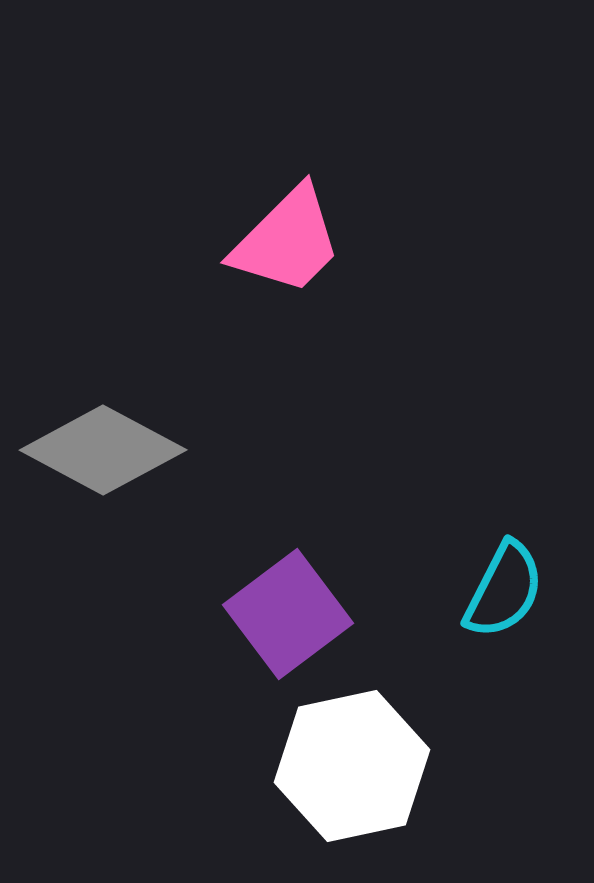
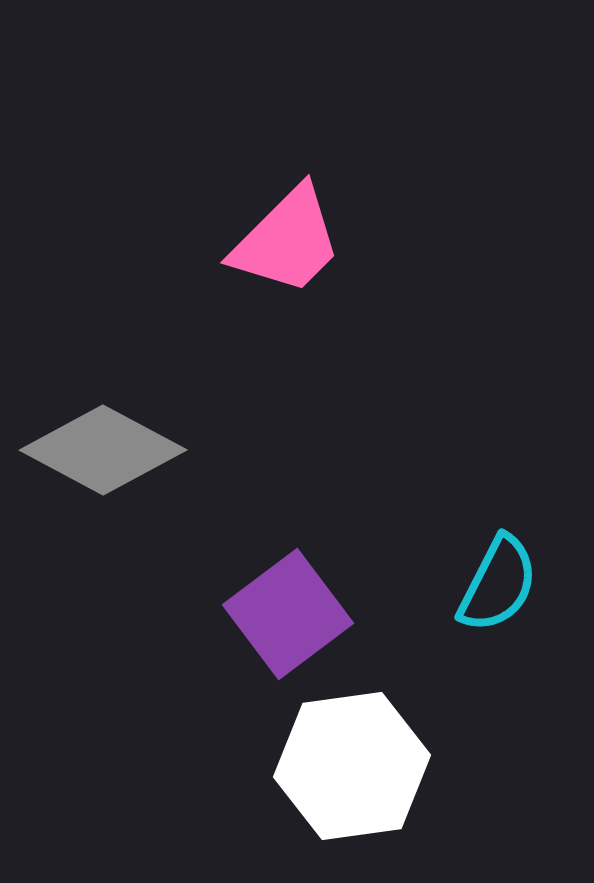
cyan semicircle: moved 6 px left, 6 px up
white hexagon: rotated 4 degrees clockwise
